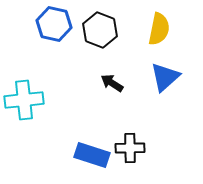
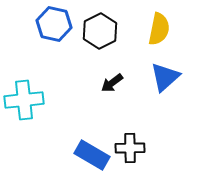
black hexagon: moved 1 px down; rotated 12 degrees clockwise
black arrow: rotated 70 degrees counterclockwise
blue rectangle: rotated 12 degrees clockwise
